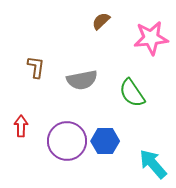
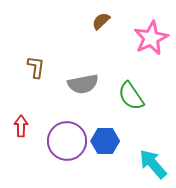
pink star: rotated 20 degrees counterclockwise
gray semicircle: moved 1 px right, 4 px down
green semicircle: moved 1 px left, 3 px down
